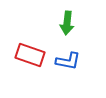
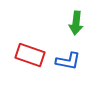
green arrow: moved 9 px right
